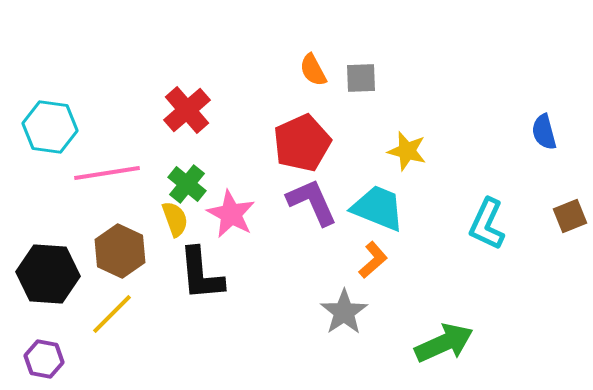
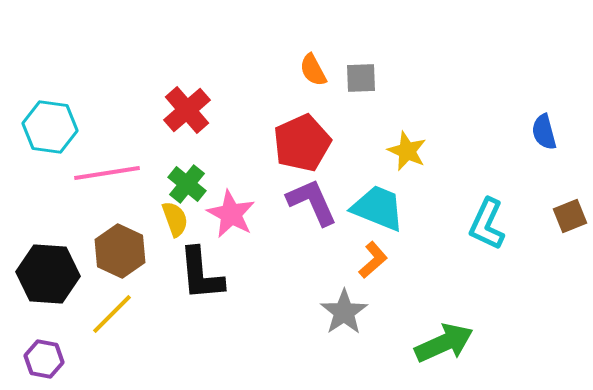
yellow star: rotated 9 degrees clockwise
